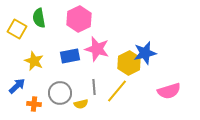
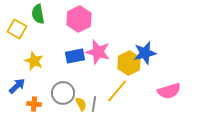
green semicircle: moved 1 px left, 4 px up
pink star: moved 1 px right, 3 px down
blue rectangle: moved 5 px right
gray line: moved 17 px down; rotated 14 degrees clockwise
gray circle: moved 3 px right
yellow semicircle: rotated 104 degrees counterclockwise
